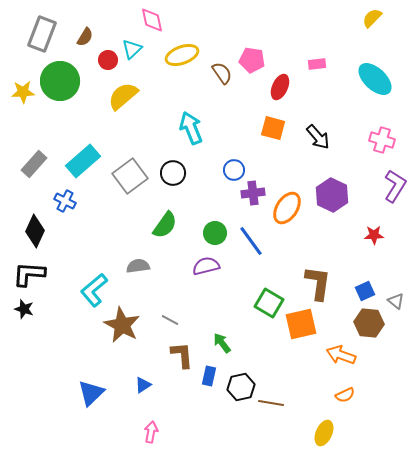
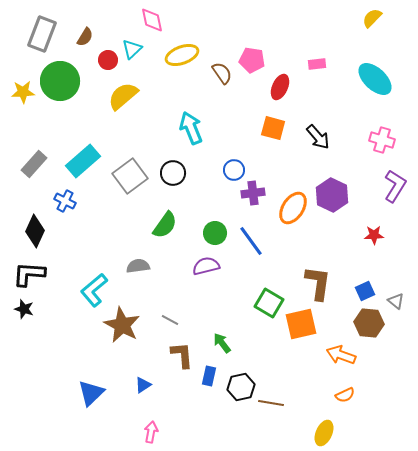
orange ellipse at (287, 208): moved 6 px right
